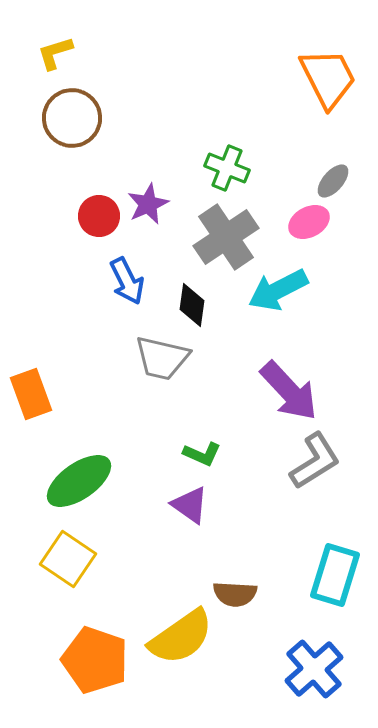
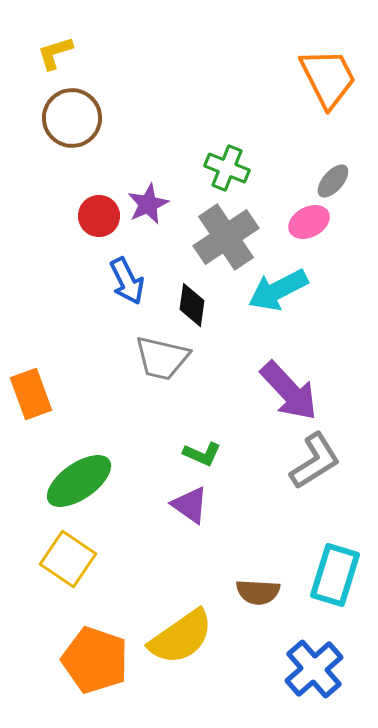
brown semicircle: moved 23 px right, 2 px up
